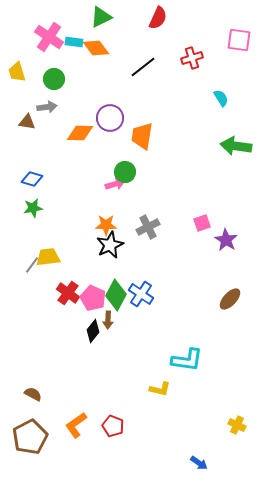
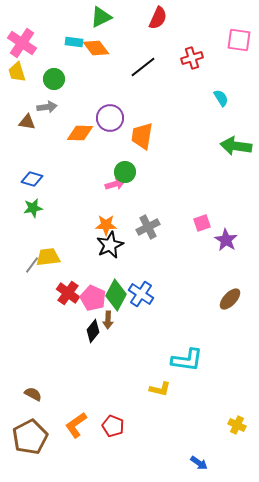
pink cross at (49, 37): moved 27 px left, 6 px down
